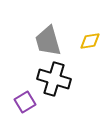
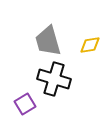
yellow diamond: moved 4 px down
purple square: moved 2 px down
